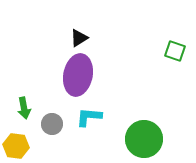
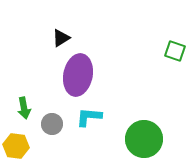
black triangle: moved 18 px left
